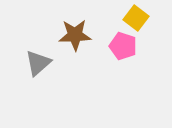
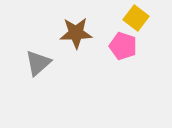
brown star: moved 1 px right, 2 px up
